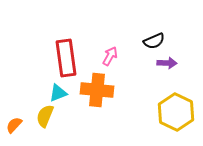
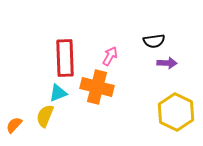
black semicircle: rotated 15 degrees clockwise
red rectangle: moved 1 px left; rotated 6 degrees clockwise
orange cross: moved 3 px up; rotated 8 degrees clockwise
